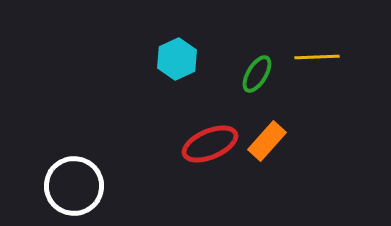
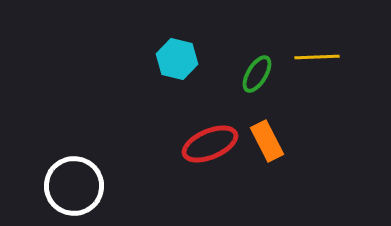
cyan hexagon: rotated 21 degrees counterclockwise
orange rectangle: rotated 69 degrees counterclockwise
